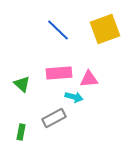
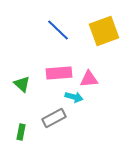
yellow square: moved 1 px left, 2 px down
